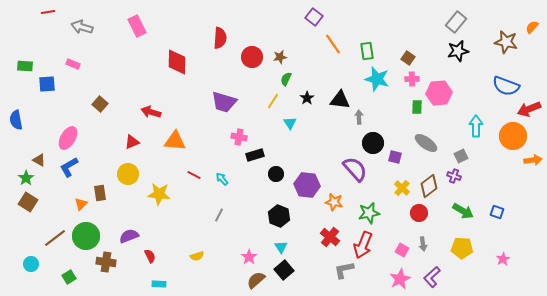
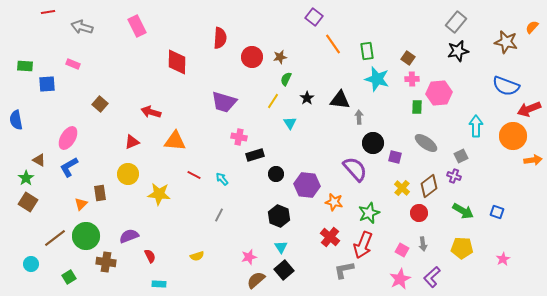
green star at (369, 213): rotated 10 degrees counterclockwise
pink star at (249, 257): rotated 21 degrees clockwise
